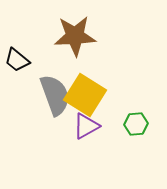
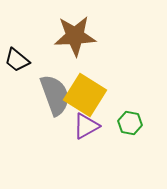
green hexagon: moved 6 px left, 1 px up; rotated 15 degrees clockwise
